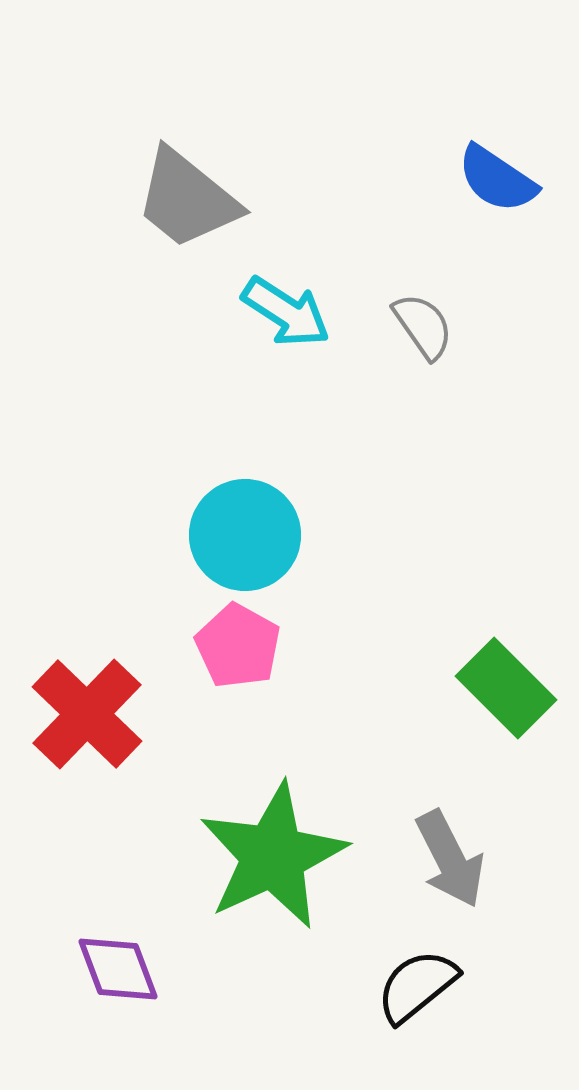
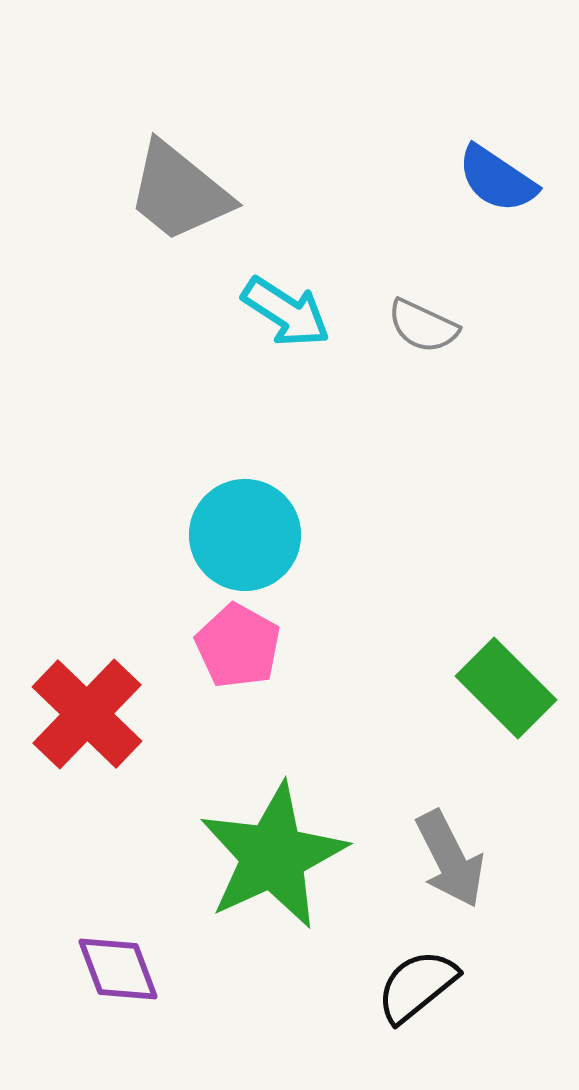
gray trapezoid: moved 8 px left, 7 px up
gray semicircle: rotated 150 degrees clockwise
